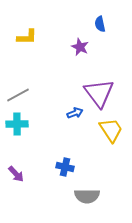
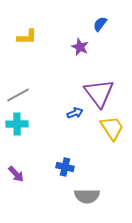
blue semicircle: rotated 49 degrees clockwise
yellow trapezoid: moved 1 px right, 2 px up
